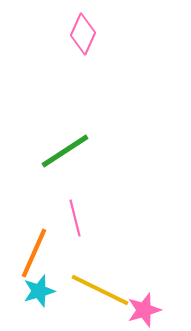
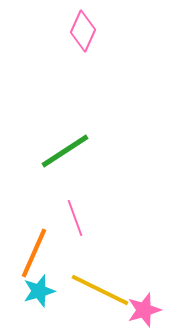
pink diamond: moved 3 px up
pink line: rotated 6 degrees counterclockwise
